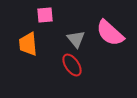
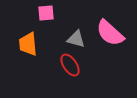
pink square: moved 1 px right, 2 px up
gray triangle: rotated 36 degrees counterclockwise
red ellipse: moved 2 px left
